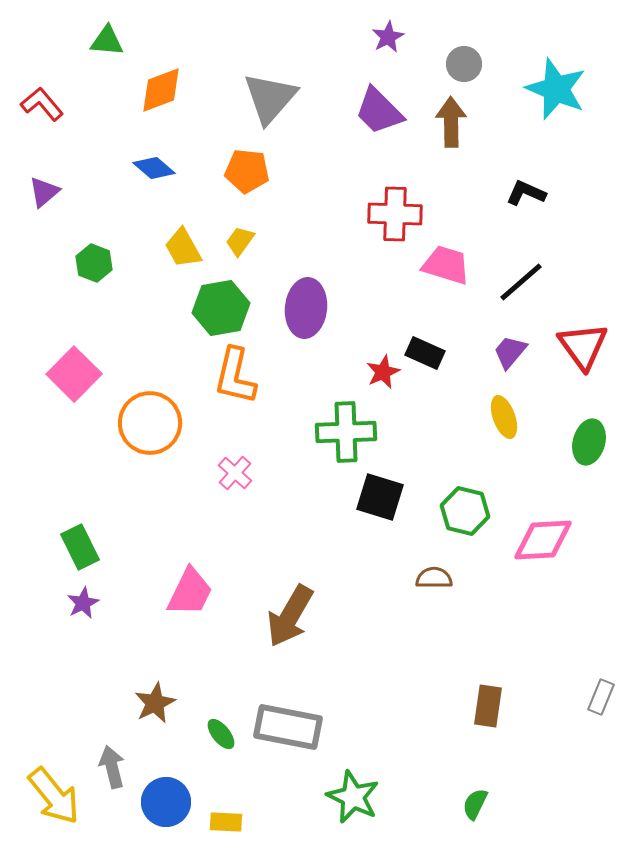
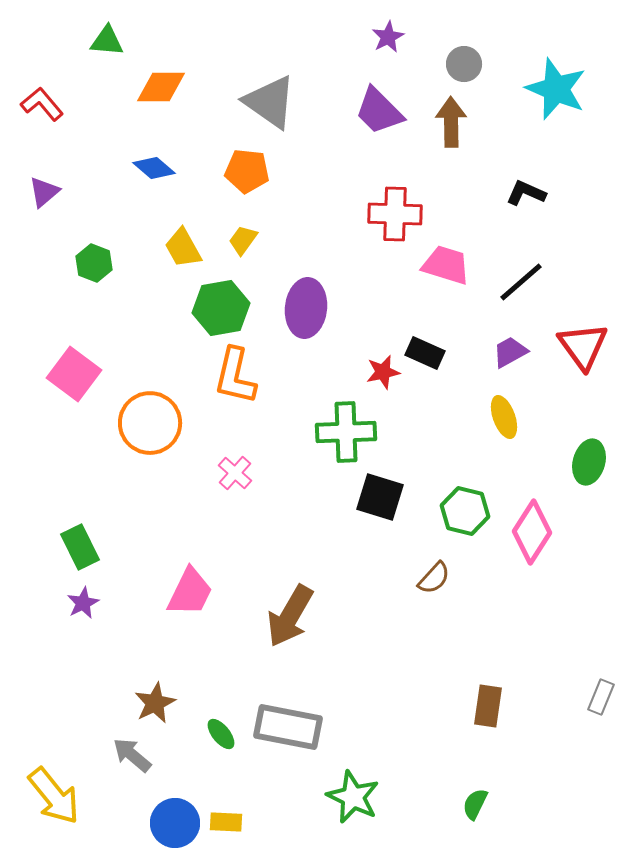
orange diamond at (161, 90): moved 3 px up; rotated 21 degrees clockwise
gray triangle at (270, 98): moved 4 px down; rotated 36 degrees counterclockwise
yellow trapezoid at (240, 241): moved 3 px right, 1 px up
purple trapezoid at (510, 352): rotated 21 degrees clockwise
red star at (383, 372): rotated 12 degrees clockwise
pink square at (74, 374): rotated 8 degrees counterclockwise
green ellipse at (589, 442): moved 20 px down
pink diamond at (543, 540): moved 11 px left, 8 px up; rotated 54 degrees counterclockwise
brown semicircle at (434, 578): rotated 132 degrees clockwise
gray arrow at (112, 767): moved 20 px right, 12 px up; rotated 36 degrees counterclockwise
blue circle at (166, 802): moved 9 px right, 21 px down
